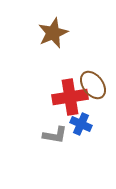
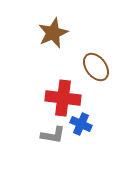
brown ellipse: moved 3 px right, 18 px up
red cross: moved 7 px left, 1 px down; rotated 16 degrees clockwise
gray L-shape: moved 2 px left
